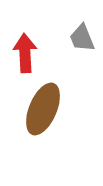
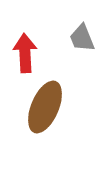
brown ellipse: moved 2 px right, 2 px up
